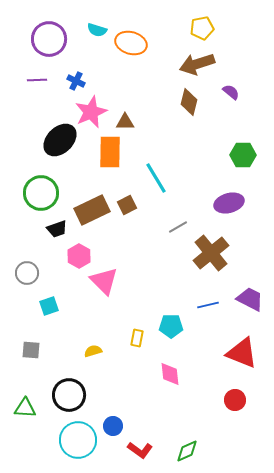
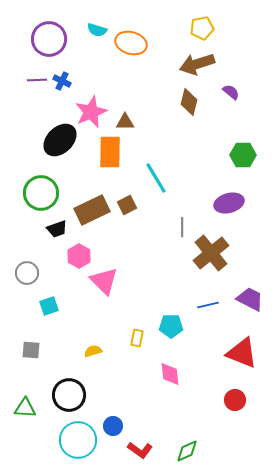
blue cross at (76, 81): moved 14 px left
gray line at (178, 227): moved 4 px right; rotated 60 degrees counterclockwise
